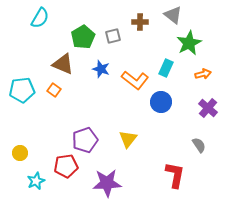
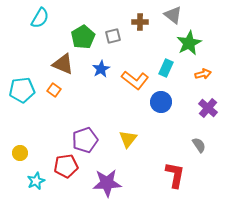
blue star: rotated 24 degrees clockwise
